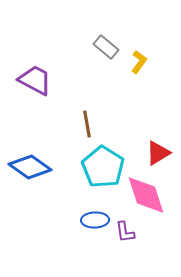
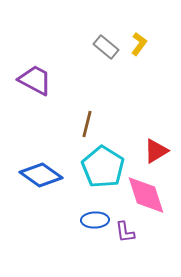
yellow L-shape: moved 18 px up
brown line: rotated 24 degrees clockwise
red triangle: moved 2 px left, 2 px up
blue diamond: moved 11 px right, 8 px down
